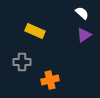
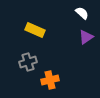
yellow rectangle: moved 1 px up
purple triangle: moved 2 px right, 2 px down
gray cross: moved 6 px right; rotated 18 degrees counterclockwise
